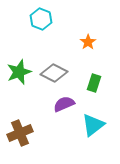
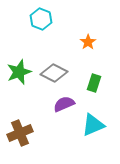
cyan triangle: rotated 15 degrees clockwise
